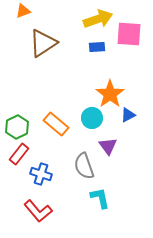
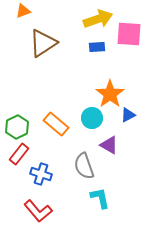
purple triangle: moved 1 px right, 1 px up; rotated 24 degrees counterclockwise
